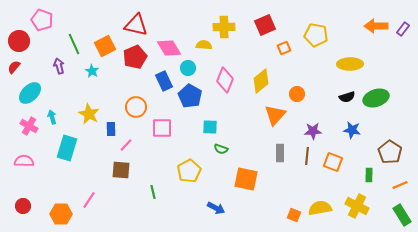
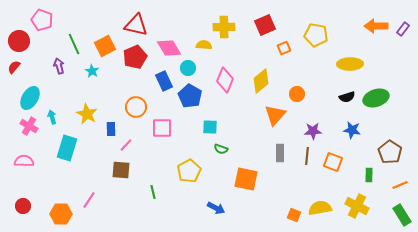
cyan ellipse at (30, 93): moved 5 px down; rotated 15 degrees counterclockwise
yellow star at (89, 114): moved 2 px left
